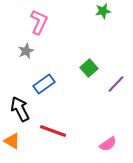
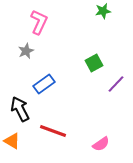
green square: moved 5 px right, 5 px up; rotated 12 degrees clockwise
pink semicircle: moved 7 px left
